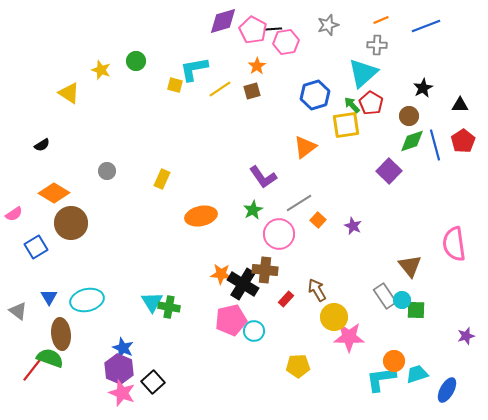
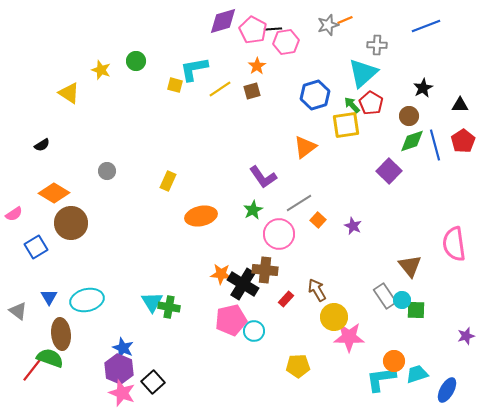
orange line at (381, 20): moved 36 px left
yellow rectangle at (162, 179): moved 6 px right, 2 px down
